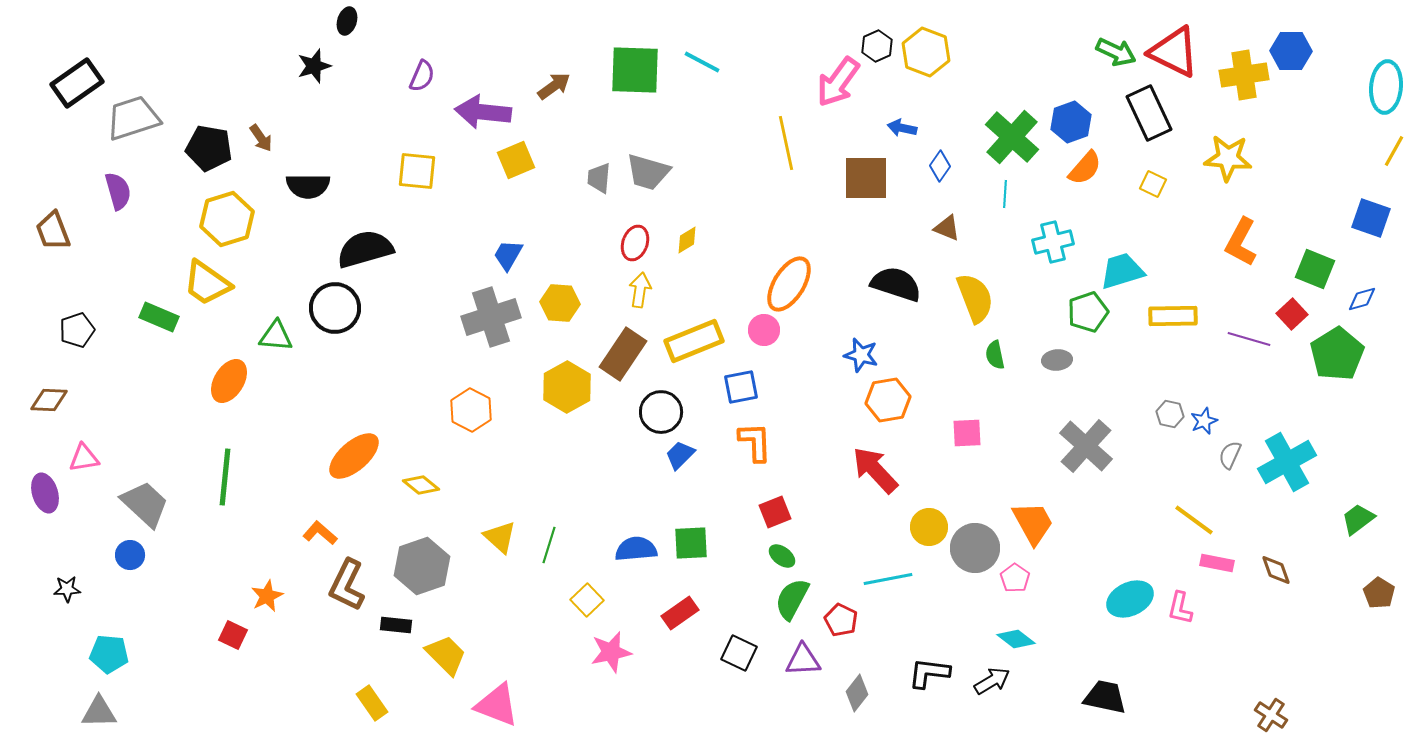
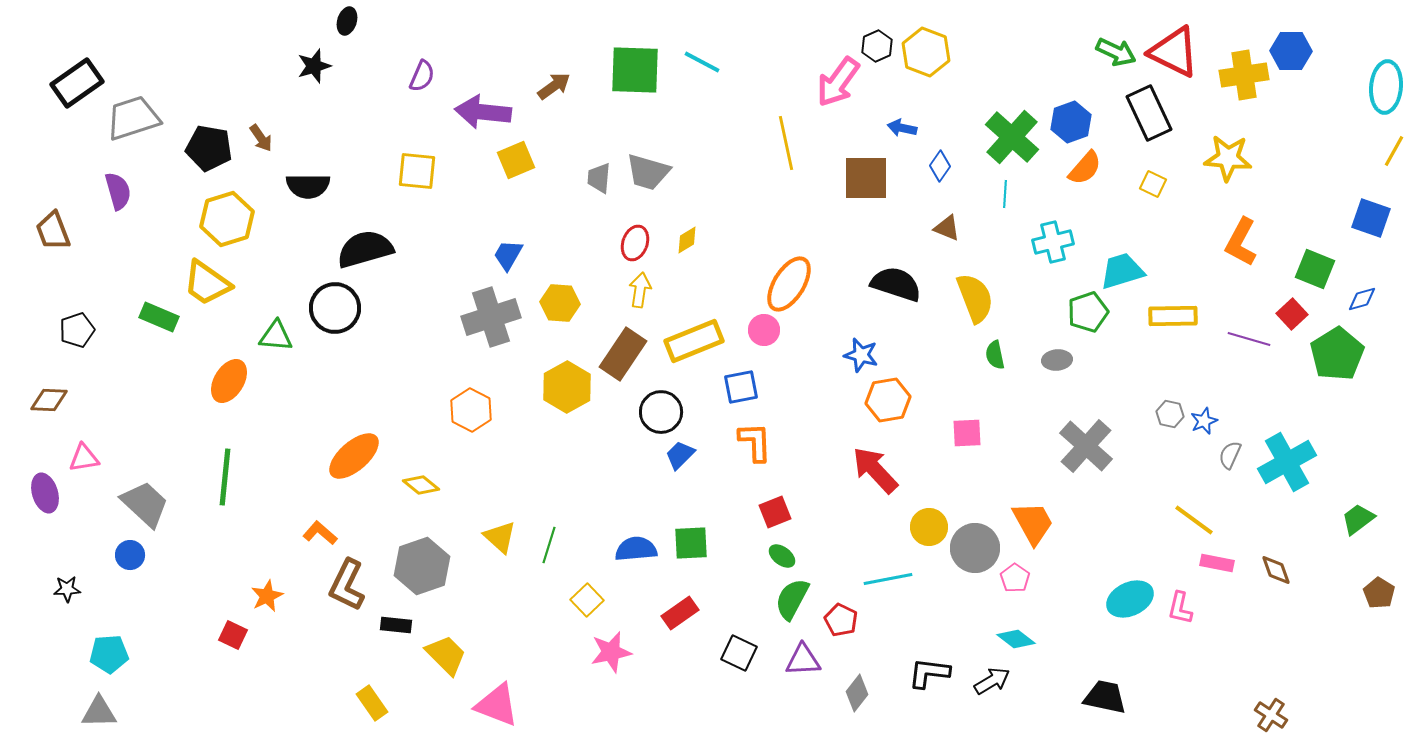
cyan pentagon at (109, 654): rotated 9 degrees counterclockwise
